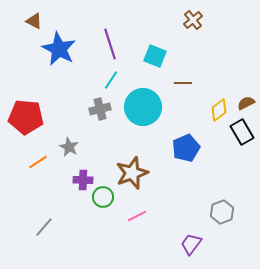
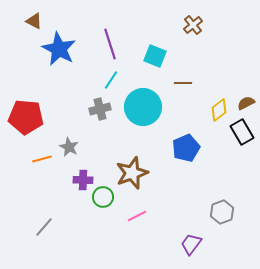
brown cross: moved 5 px down
orange line: moved 4 px right, 3 px up; rotated 18 degrees clockwise
